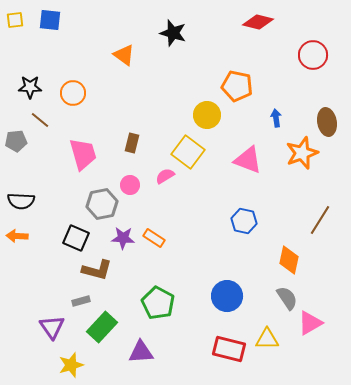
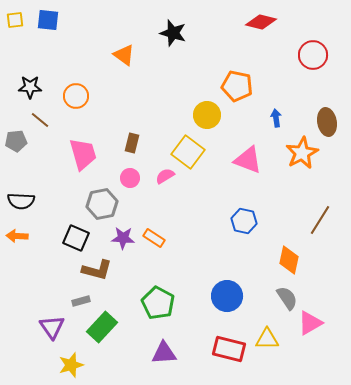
blue square at (50, 20): moved 2 px left
red diamond at (258, 22): moved 3 px right
orange circle at (73, 93): moved 3 px right, 3 px down
orange star at (302, 153): rotated 8 degrees counterclockwise
pink circle at (130, 185): moved 7 px up
purple triangle at (141, 352): moved 23 px right, 1 px down
